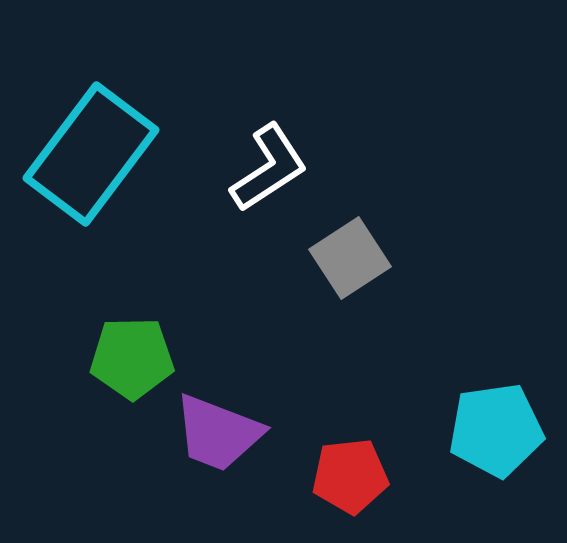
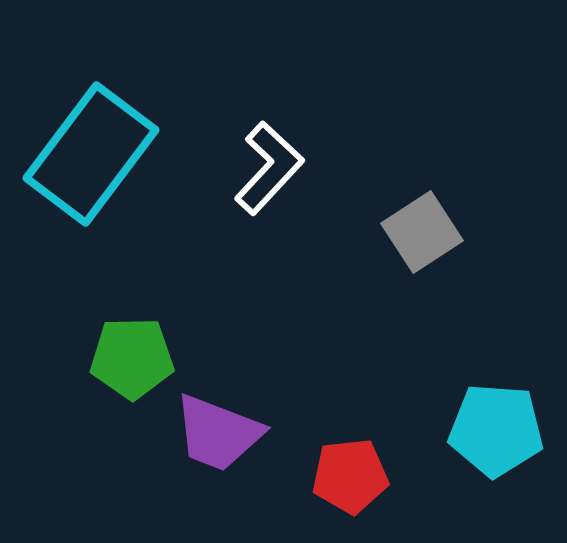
white L-shape: rotated 14 degrees counterclockwise
gray square: moved 72 px right, 26 px up
cyan pentagon: rotated 12 degrees clockwise
